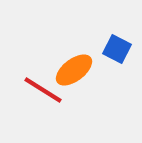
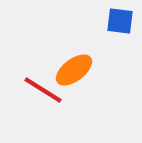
blue square: moved 3 px right, 28 px up; rotated 20 degrees counterclockwise
